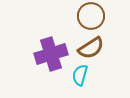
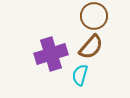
brown circle: moved 3 px right
brown semicircle: moved 1 px up; rotated 16 degrees counterclockwise
